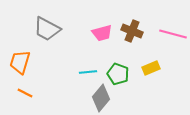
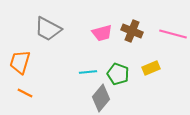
gray trapezoid: moved 1 px right
